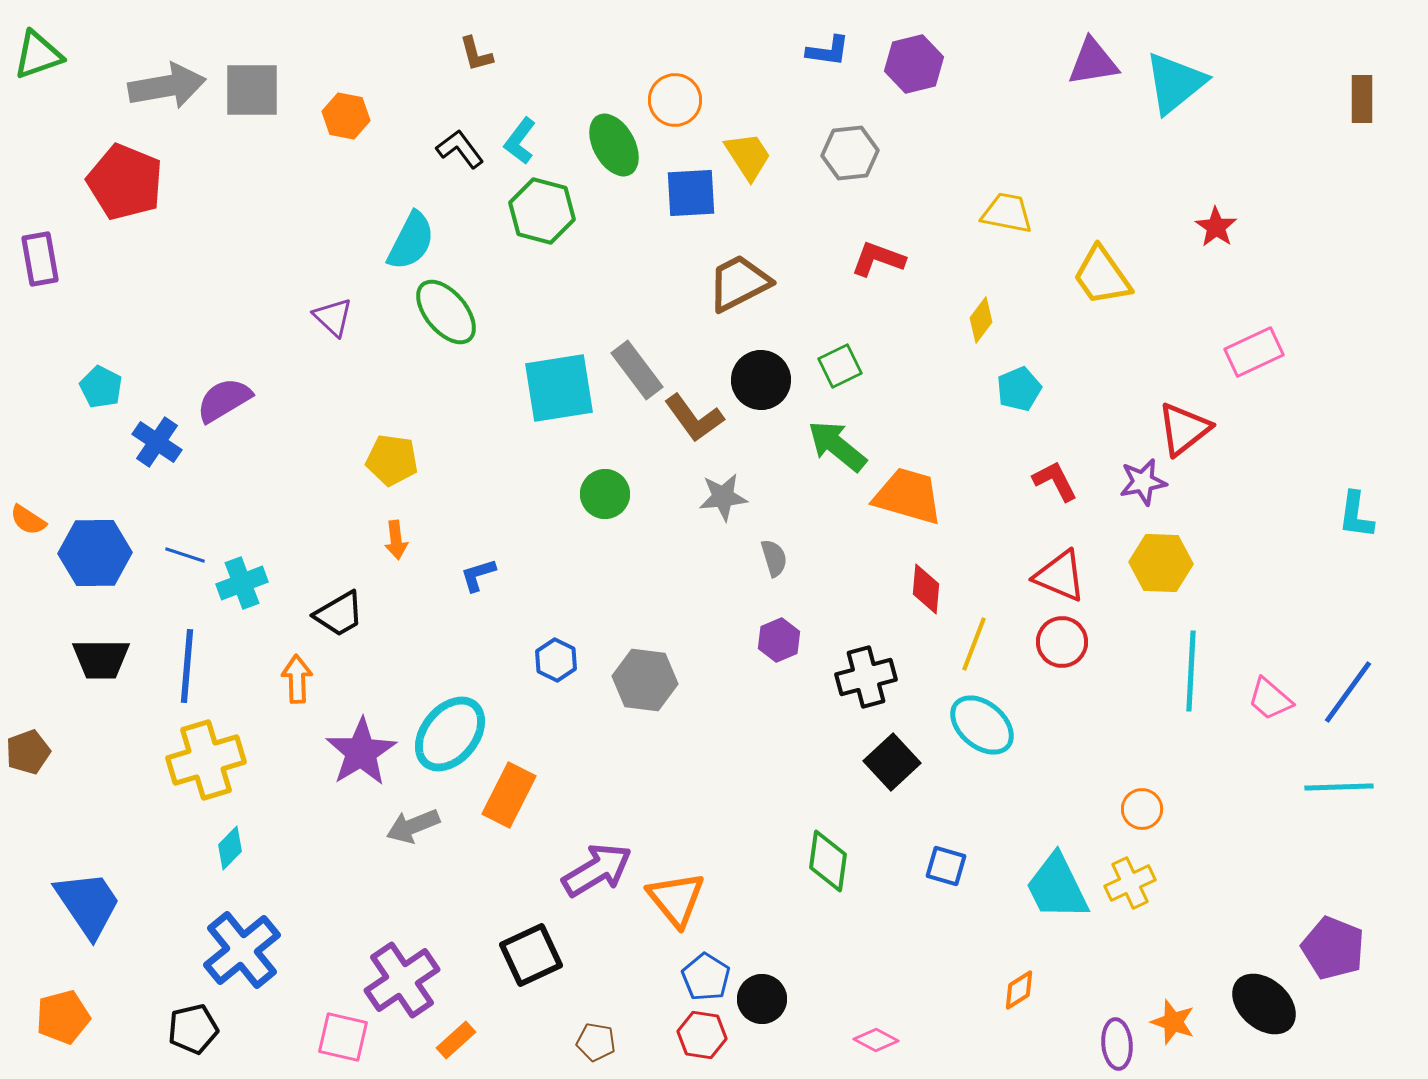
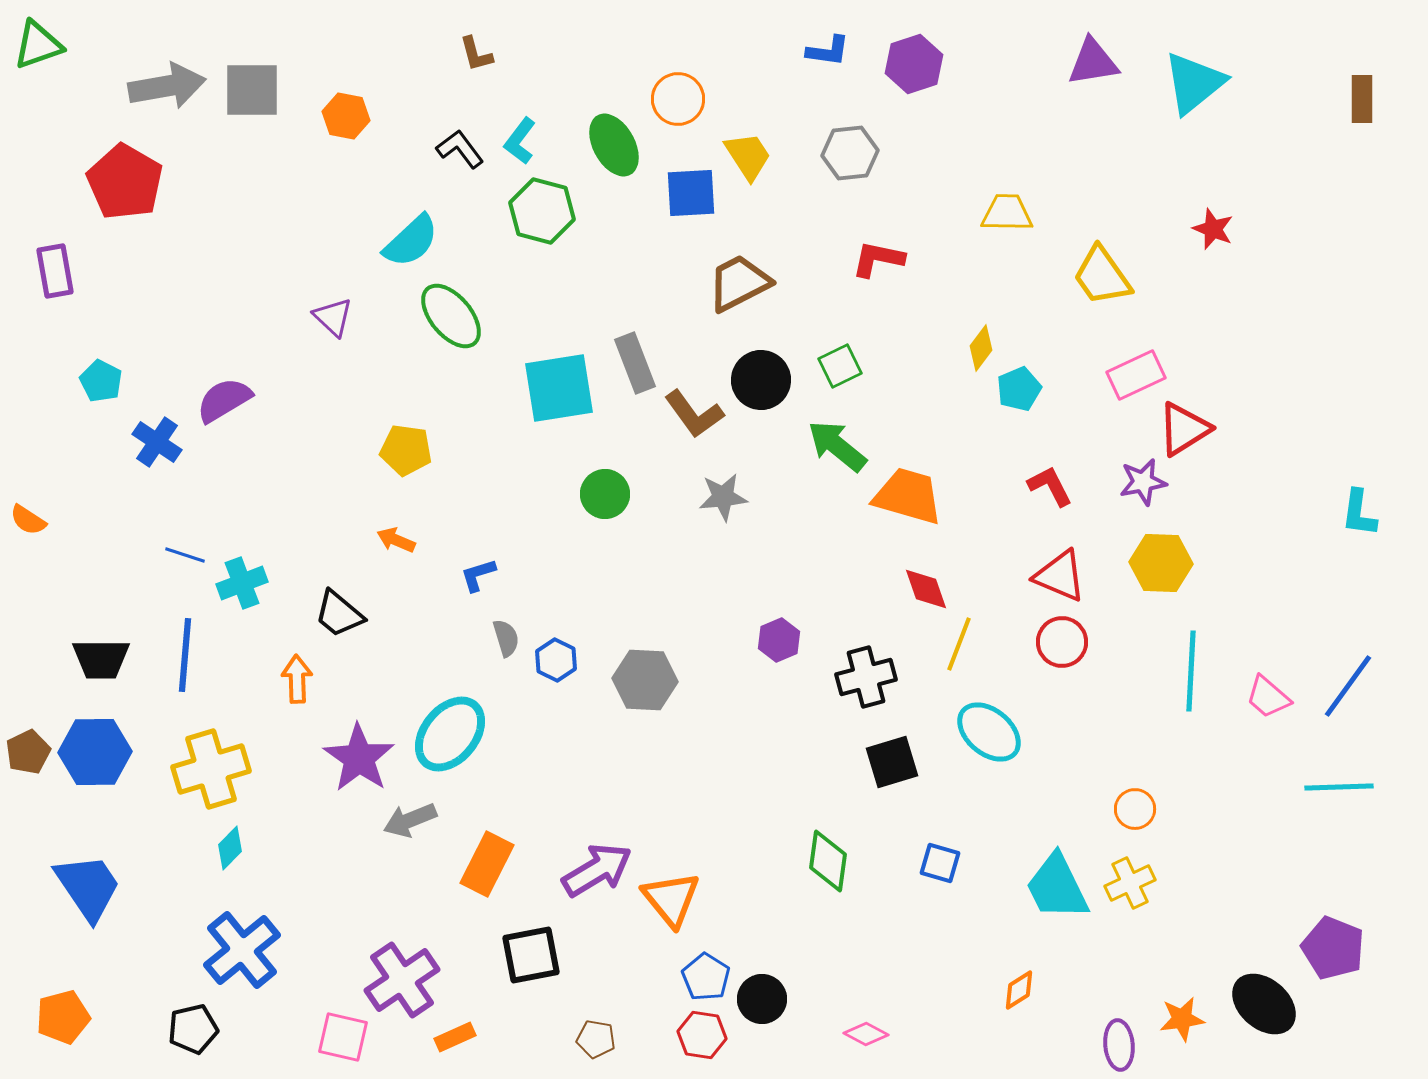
green triangle at (38, 55): moved 10 px up
purple hexagon at (914, 64): rotated 4 degrees counterclockwise
cyan triangle at (1175, 83): moved 19 px right
orange circle at (675, 100): moved 3 px right, 1 px up
red pentagon at (125, 182): rotated 8 degrees clockwise
yellow trapezoid at (1007, 213): rotated 10 degrees counterclockwise
red star at (1216, 227): moved 3 px left, 2 px down; rotated 12 degrees counterclockwise
cyan semicircle at (411, 241): rotated 20 degrees clockwise
purple rectangle at (40, 259): moved 15 px right, 12 px down
red L-shape at (878, 259): rotated 8 degrees counterclockwise
green ellipse at (446, 312): moved 5 px right, 4 px down
yellow diamond at (981, 320): moved 28 px down
pink rectangle at (1254, 352): moved 118 px left, 23 px down
gray rectangle at (637, 370): moved 2 px left, 7 px up; rotated 16 degrees clockwise
cyan pentagon at (101, 387): moved 6 px up
brown L-shape at (694, 418): moved 4 px up
red triangle at (1184, 429): rotated 6 degrees clockwise
yellow pentagon at (392, 460): moved 14 px right, 10 px up
red L-shape at (1055, 481): moved 5 px left, 5 px down
cyan L-shape at (1356, 515): moved 3 px right, 2 px up
orange arrow at (396, 540): rotated 120 degrees clockwise
blue hexagon at (95, 553): moved 199 px down
gray semicircle at (774, 558): moved 268 px left, 80 px down
red diamond at (926, 589): rotated 24 degrees counterclockwise
black trapezoid at (339, 614): rotated 70 degrees clockwise
yellow line at (974, 644): moved 15 px left
blue line at (187, 666): moved 2 px left, 11 px up
gray hexagon at (645, 680): rotated 4 degrees counterclockwise
blue line at (1348, 692): moved 6 px up
pink trapezoid at (1270, 699): moved 2 px left, 2 px up
cyan ellipse at (982, 725): moved 7 px right, 7 px down
brown pentagon at (28, 752): rotated 6 degrees counterclockwise
purple star at (361, 752): moved 2 px left, 6 px down; rotated 6 degrees counterclockwise
yellow cross at (206, 760): moved 5 px right, 9 px down
black square at (892, 762): rotated 26 degrees clockwise
orange rectangle at (509, 795): moved 22 px left, 69 px down
orange circle at (1142, 809): moved 7 px left
gray arrow at (413, 826): moved 3 px left, 6 px up
blue square at (946, 866): moved 6 px left, 3 px up
orange triangle at (676, 899): moved 5 px left
blue trapezoid at (88, 904): moved 17 px up
black square at (531, 955): rotated 14 degrees clockwise
orange star at (1173, 1022): moved 9 px right, 3 px up; rotated 27 degrees counterclockwise
orange rectangle at (456, 1040): moved 1 px left, 3 px up; rotated 18 degrees clockwise
pink diamond at (876, 1040): moved 10 px left, 6 px up
brown pentagon at (596, 1042): moved 3 px up
purple ellipse at (1117, 1044): moved 2 px right, 1 px down
